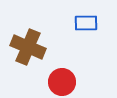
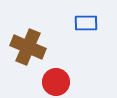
red circle: moved 6 px left
